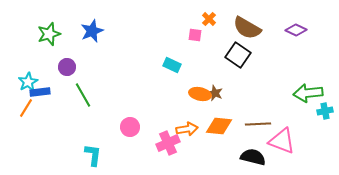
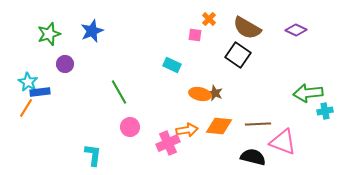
purple circle: moved 2 px left, 3 px up
cyan star: rotated 12 degrees counterclockwise
green line: moved 36 px right, 3 px up
orange arrow: moved 1 px down
pink triangle: moved 1 px right, 1 px down
